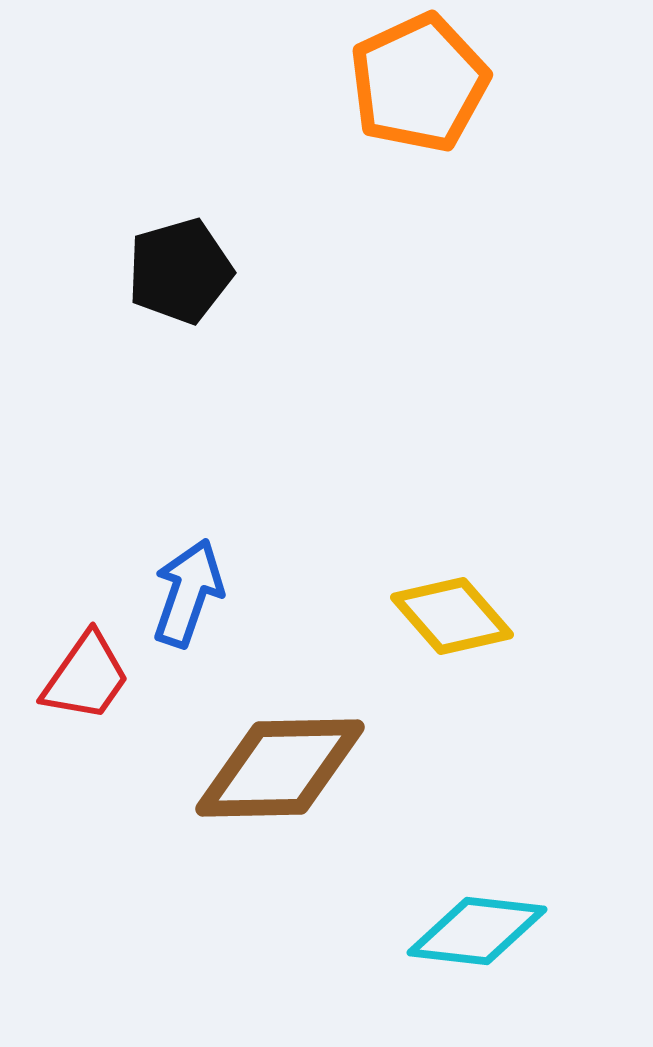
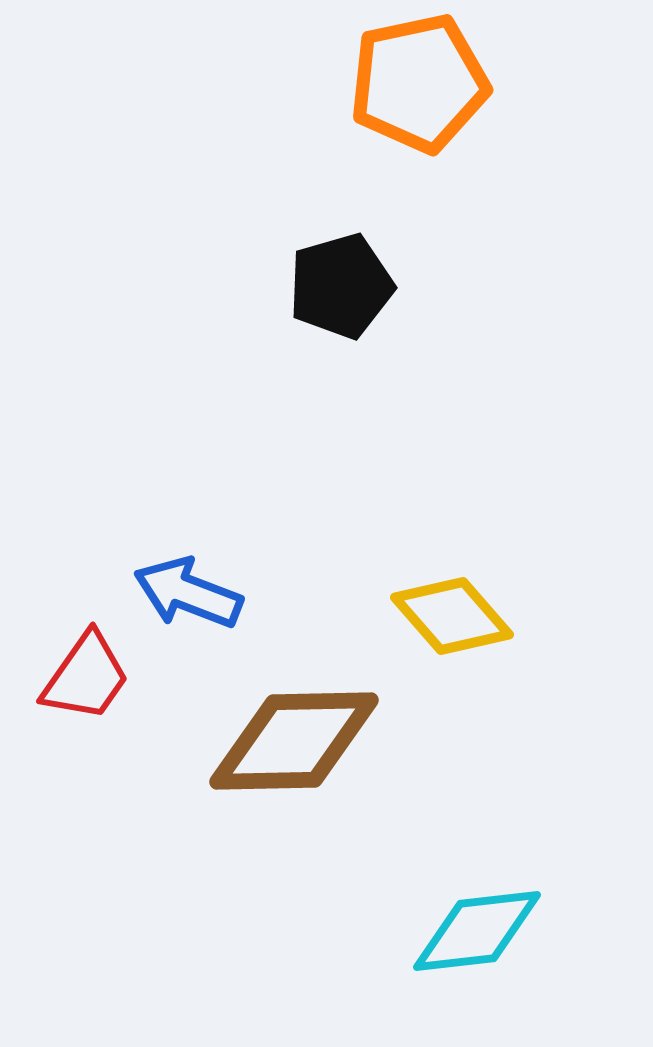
orange pentagon: rotated 13 degrees clockwise
black pentagon: moved 161 px right, 15 px down
blue arrow: rotated 88 degrees counterclockwise
brown diamond: moved 14 px right, 27 px up
cyan diamond: rotated 13 degrees counterclockwise
